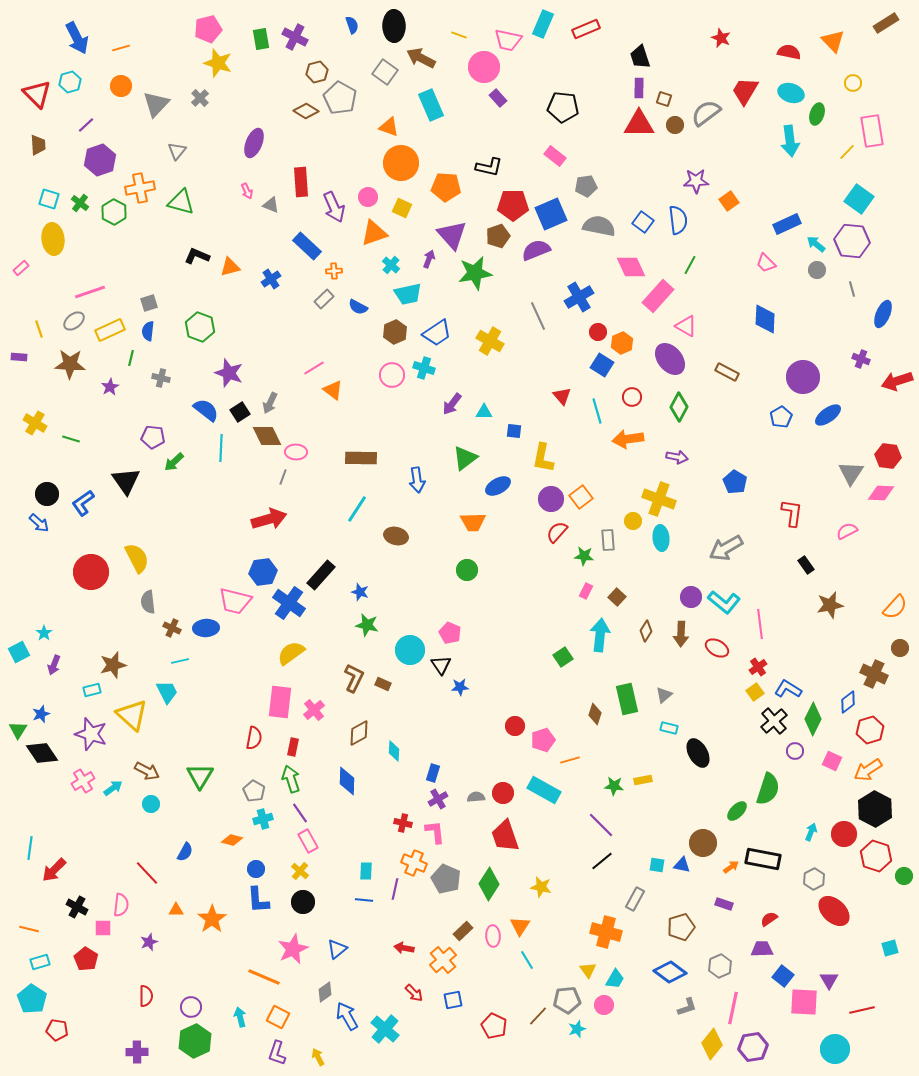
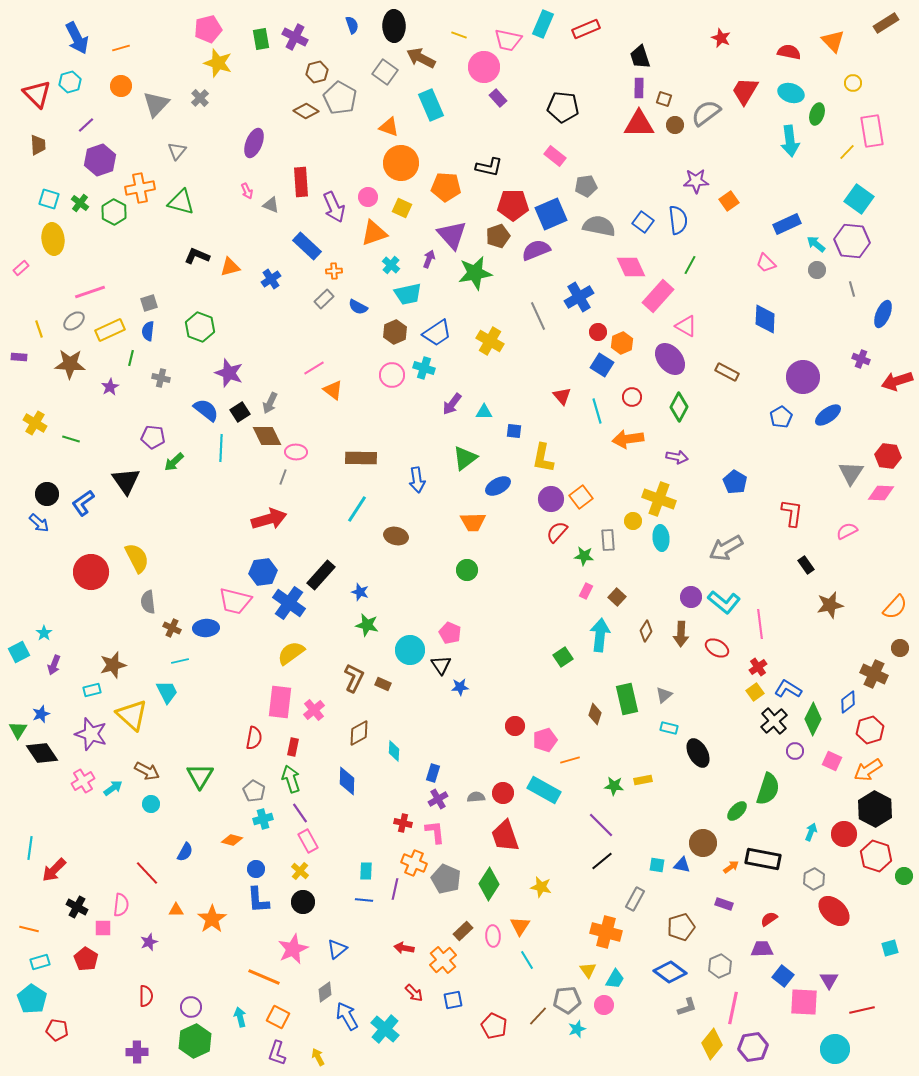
pink pentagon at (543, 740): moved 2 px right
